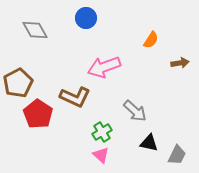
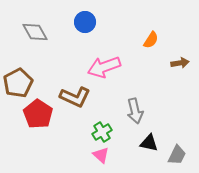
blue circle: moved 1 px left, 4 px down
gray diamond: moved 2 px down
gray arrow: rotated 35 degrees clockwise
